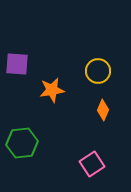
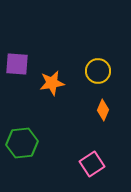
orange star: moved 7 px up
